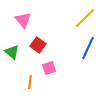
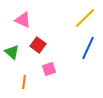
pink triangle: rotated 24 degrees counterclockwise
pink square: moved 1 px down
orange line: moved 6 px left
